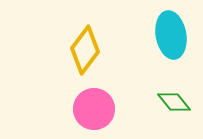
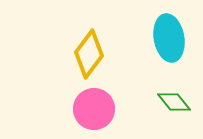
cyan ellipse: moved 2 px left, 3 px down
yellow diamond: moved 4 px right, 4 px down
